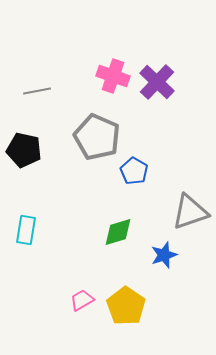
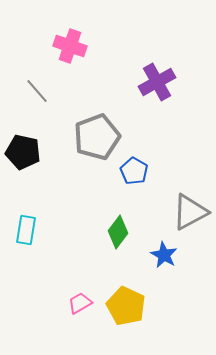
pink cross: moved 43 px left, 30 px up
purple cross: rotated 18 degrees clockwise
gray line: rotated 60 degrees clockwise
gray pentagon: rotated 27 degrees clockwise
black pentagon: moved 1 px left, 2 px down
gray triangle: rotated 9 degrees counterclockwise
green diamond: rotated 36 degrees counterclockwise
blue star: rotated 24 degrees counterclockwise
pink trapezoid: moved 2 px left, 3 px down
yellow pentagon: rotated 9 degrees counterclockwise
